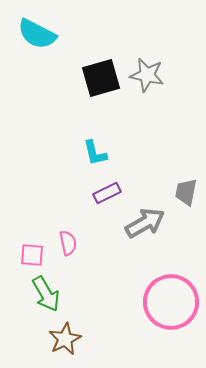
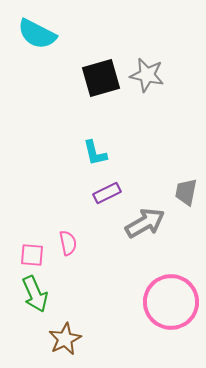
green arrow: moved 11 px left; rotated 6 degrees clockwise
